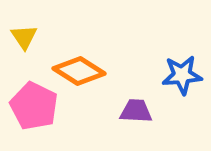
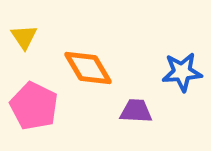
orange diamond: moved 9 px right, 3 px up; rotated 27 degrees clockwise
blue star: moved 3 px up
